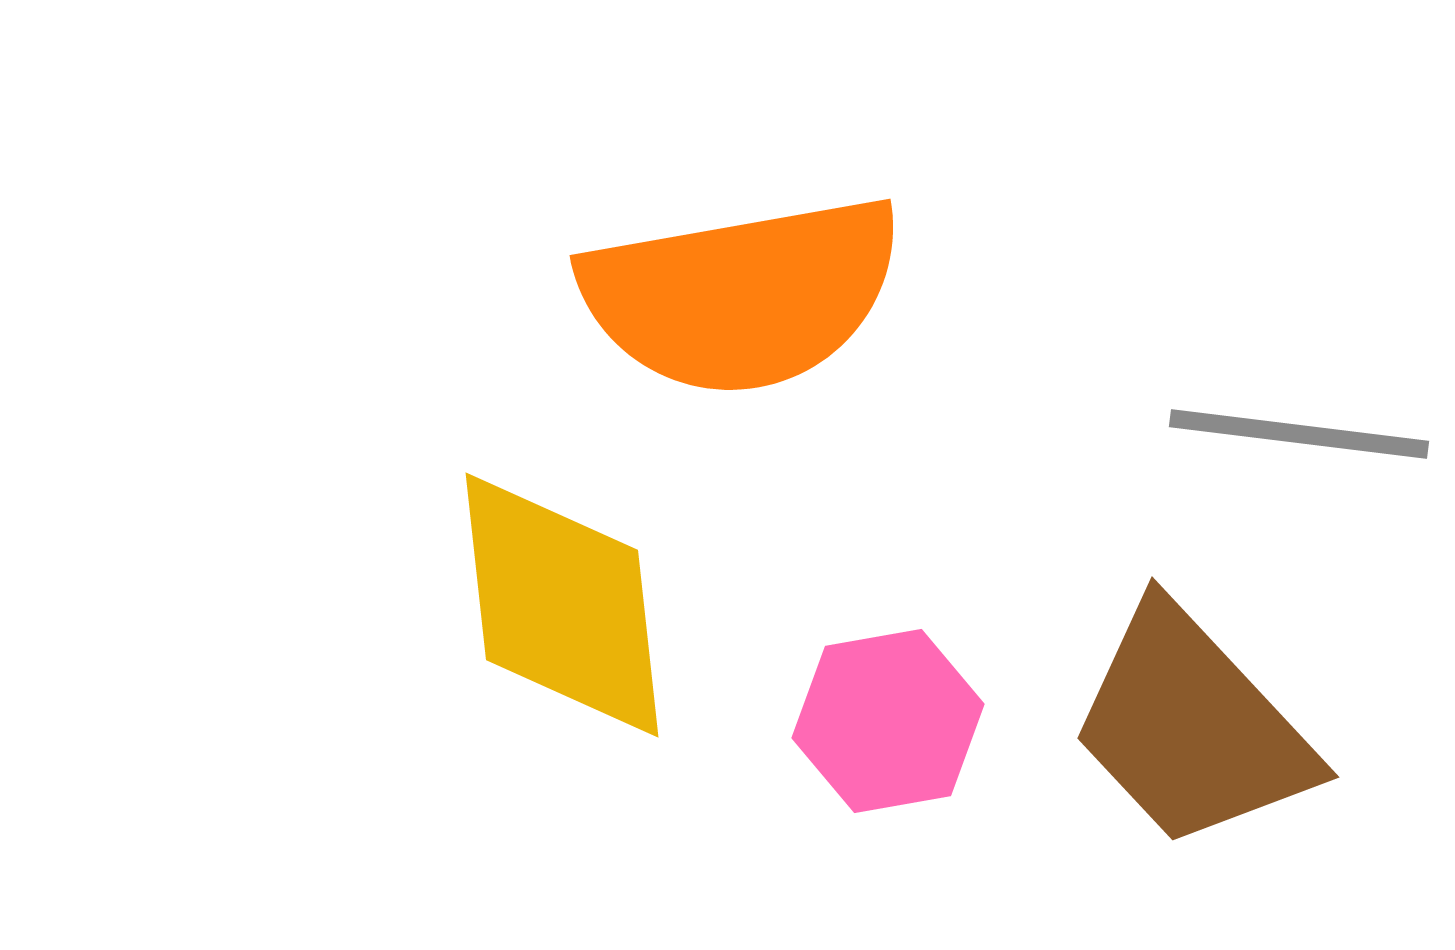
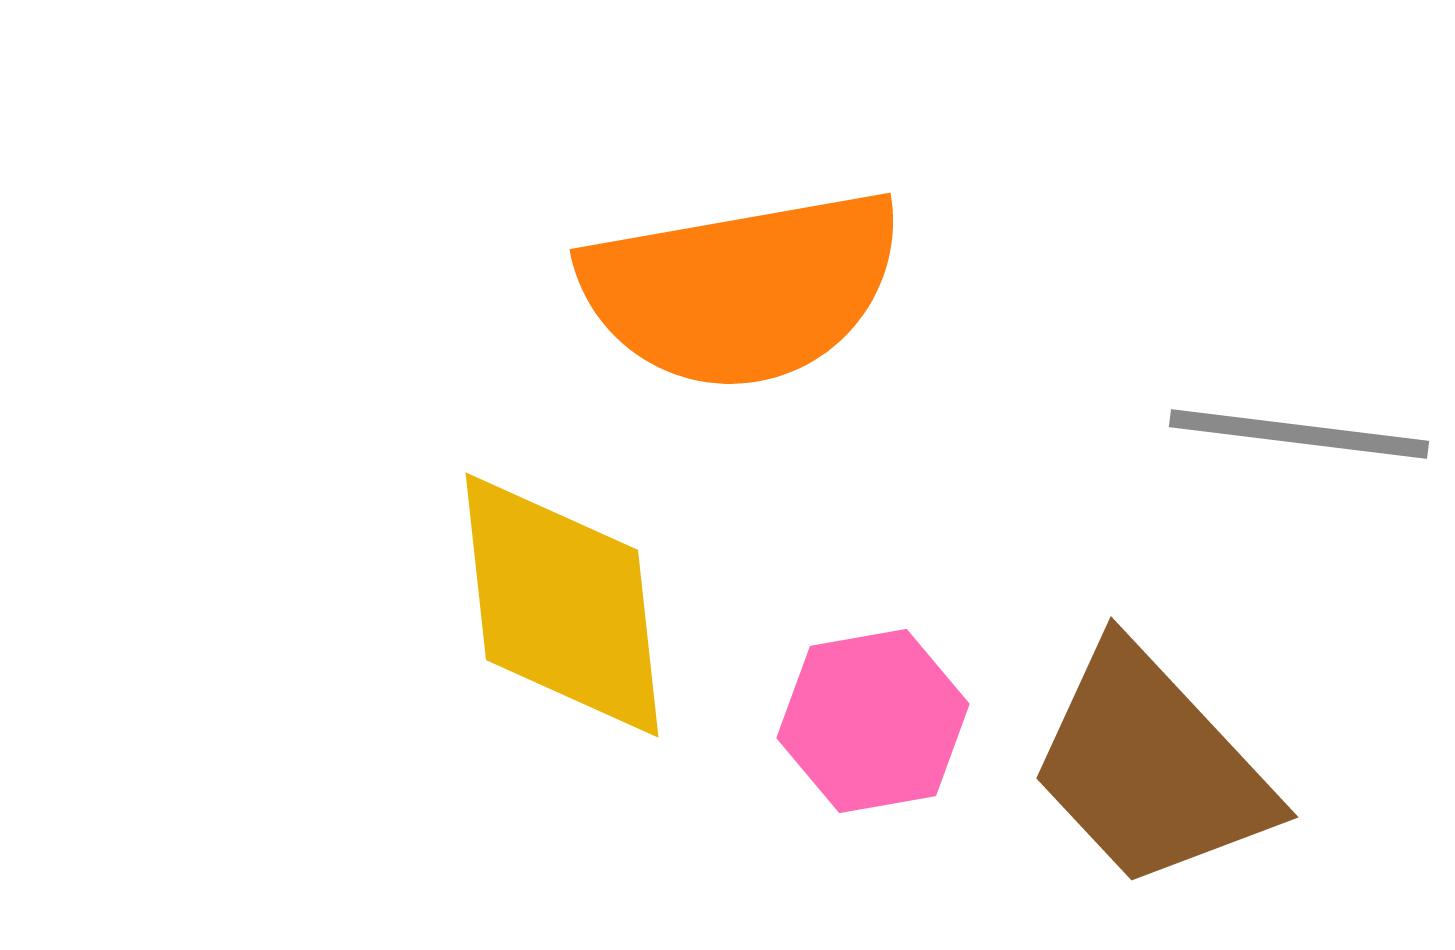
orange semicircle: moved 6 px up
pink hexagon: moved 15 px left
brown trapezoid: moved 41 px left, 40 px down
